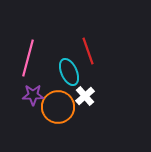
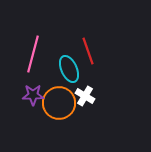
pink line: moved 5 px right, 4 px up
cyan ellipse: moved 3 px up
white cross: rotated 18 degrees counterclockwise
orange circle: moved 1 px right, 4 px up
